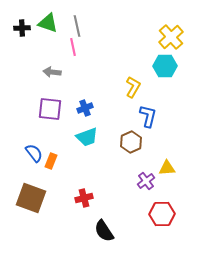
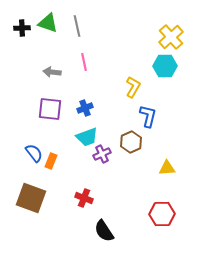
pink line: moved 11 px right, 15 px down
purple cross: moved 44 px left, 27 px up; rotated 12 degrees clockwise
red cross: rotated 36 degrees clockwise
